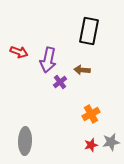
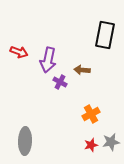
black rectangle: moved 16 px right, 4 px down
purple cross: rotated 24 degrees counterclockwise
